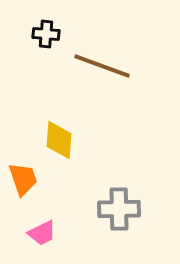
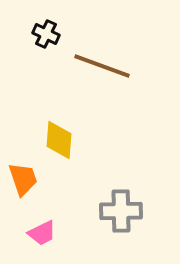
black cross: rotated 20 degrees clockwise
gray cross: moved 2 px right, 2 px down
